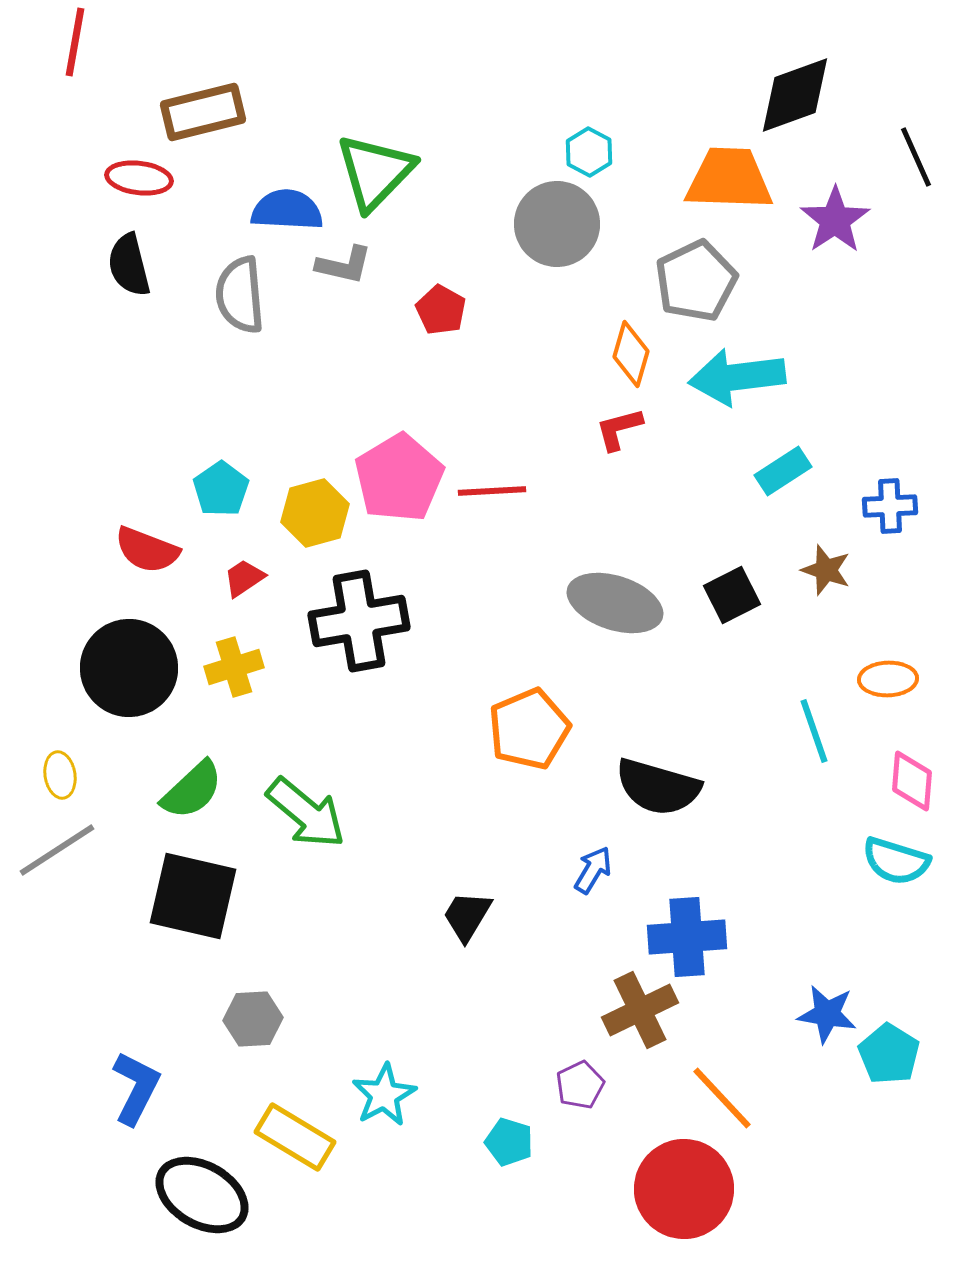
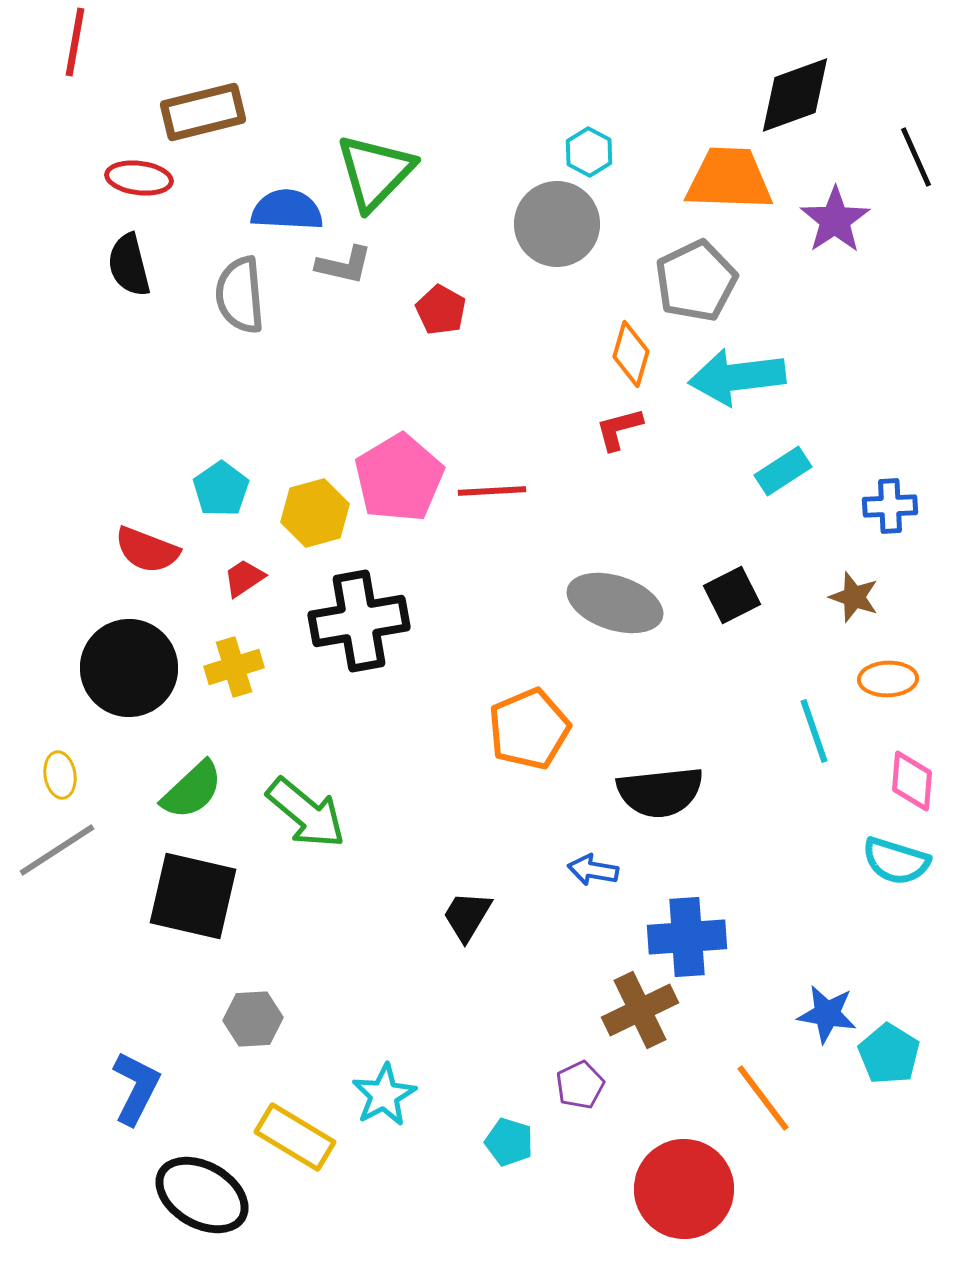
brown star at (826, 570): moved 28 px right, 27 px down
black semicircle at (658, 787): moved 2 px right, 5 px down; rotated 22 degrees counterclockwise
blue arrow at (593, 870): rotated 111 degrees counterclockwise
orange line at (722, 1098): moved 41 px right; rotated 6 degrees clockwise
